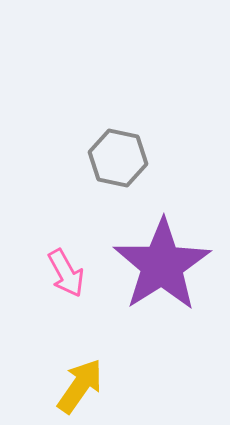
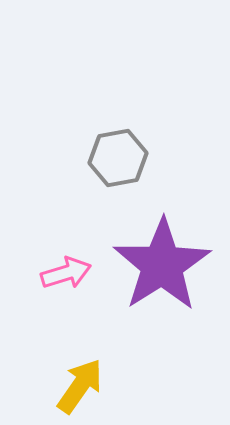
gray hexagon: rotated 22 degrees counterclockwise
pink arrow: rotated 78 degrees counterclockwise
